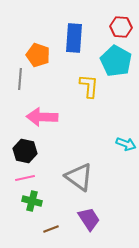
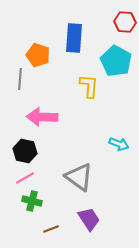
red hexagon: moved 4 px right, 5 px up
cyan arrow: moved 7 px left
pink line: rotated 18 degrees counterclockwise
